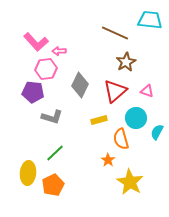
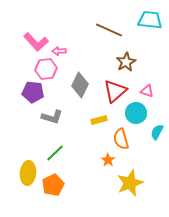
brown line: moved 6 px left, 3 px up
cyan circle: moved 5 px up
yellow star: moved 1 px down; rotated 20 degrees clockwise
